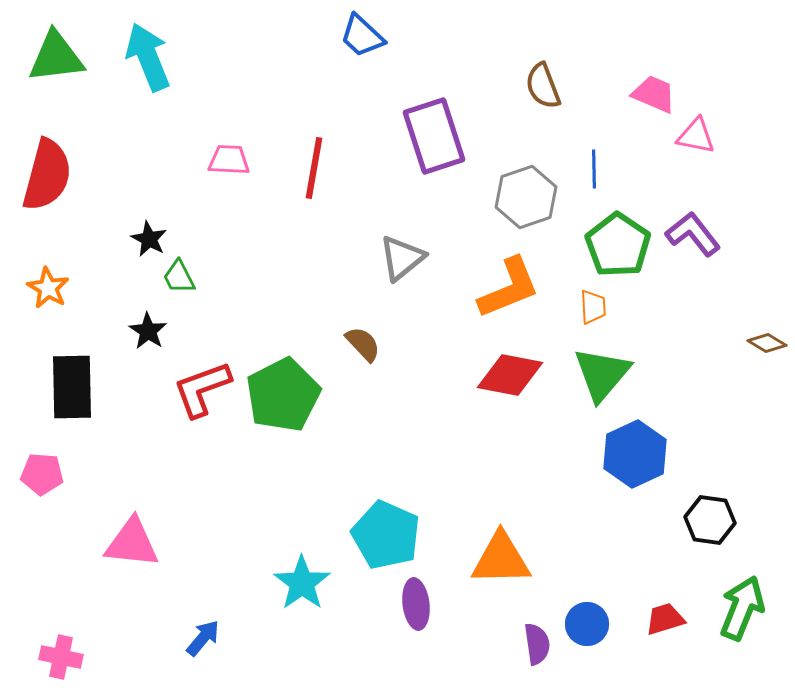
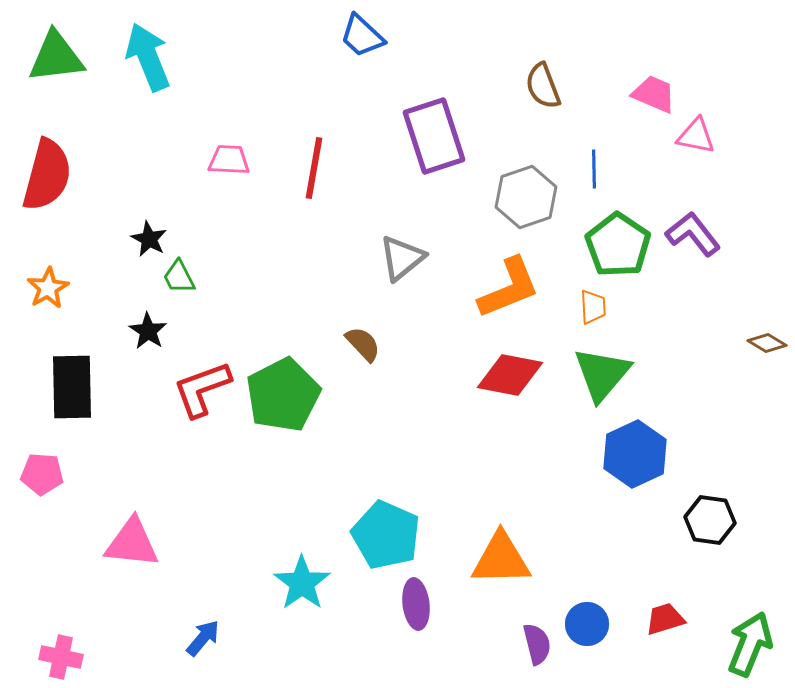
orange star at (48, 288): rotated 12 degrees clockwise
green arrow at (742, 608): moved 8 px right, 36 px down
purple semicircle at (537, 644): rotated 6 degrees counterclockwise
